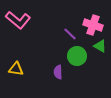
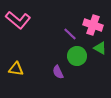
green triangle: moved 2 px down
purple semicircle: rotated 24 degrees counterclockwise
